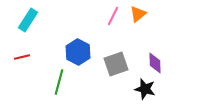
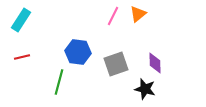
cyan rectangle: moved 7 px left
blue hexagon: rotated 20 degrees counterclockwise
